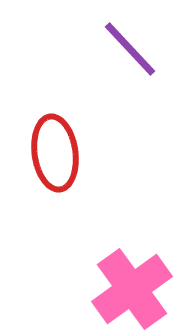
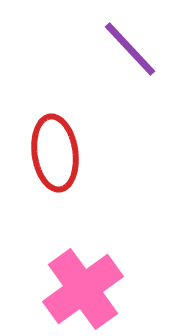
pink cross: moved 49 px left
